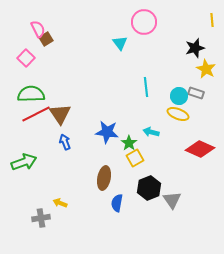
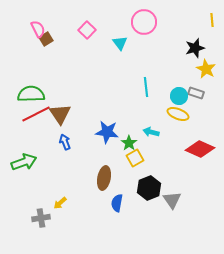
pink square: moved 61 px right, 28 px up
yellow arrow: rotated 64 degrees counterclockwise
